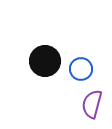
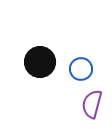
black circle: moved 5 px left, 1 px down
